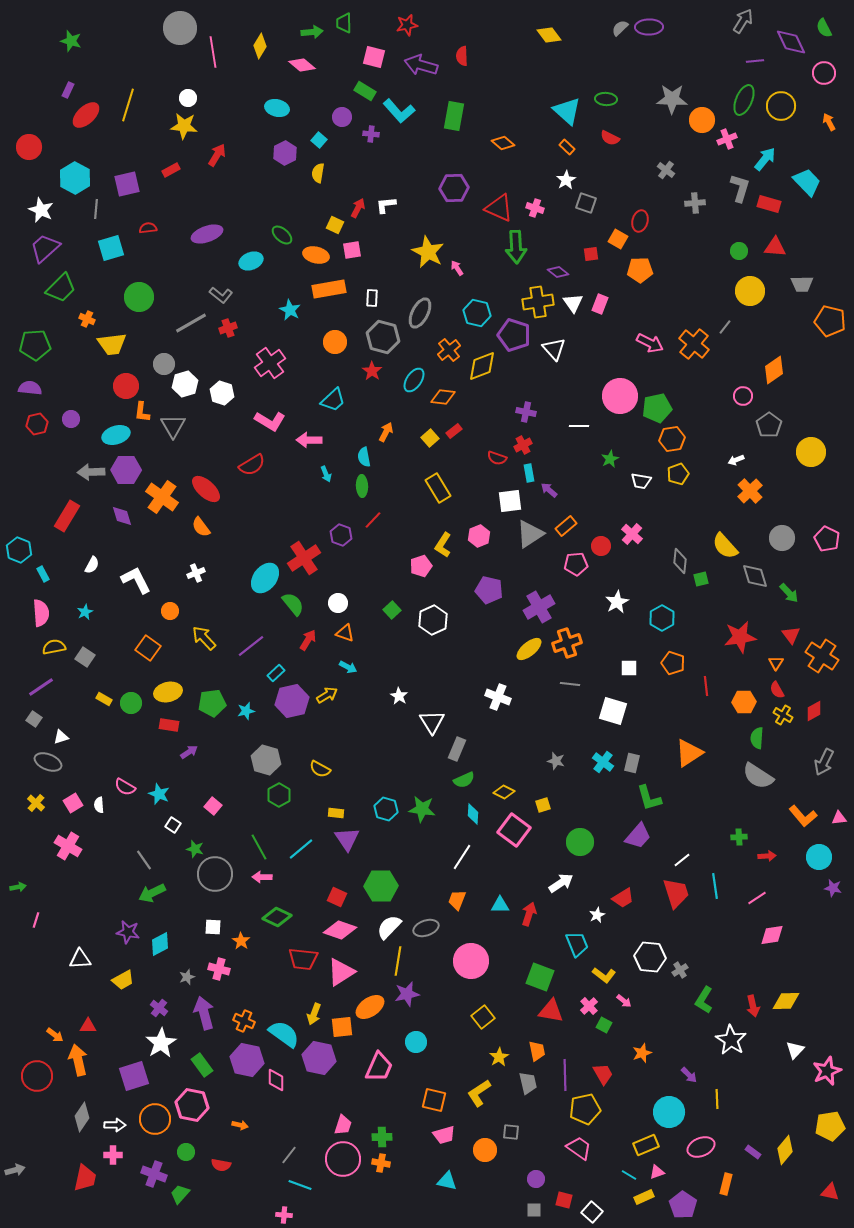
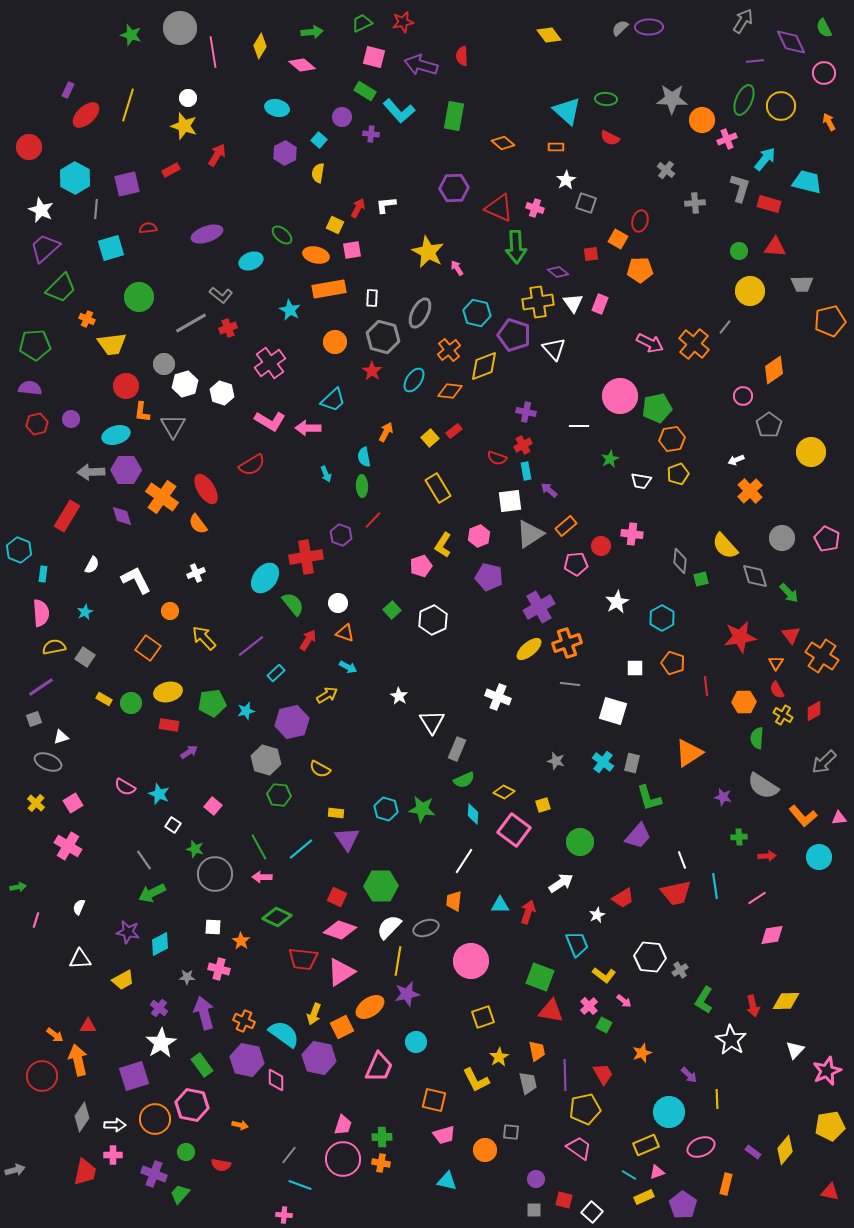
green trapezoid at (344, 23): moved 18 px right; rotated 65 degrees clockwise
red star at (407, 25): moved 4 px left, 3 px up
green star at (71, 41): moved 60 px right, 6 px up
yellow star at (184, 126): rotated 12 degrees clockwise
orange rectangle at (567, 147): moved 11 px left; rotated 42 degrees counterclockwise
cyan trapezoid at (807, 182): rotated 32 degrees counterclockwise
orange pentagon at (830, 321): rotated 28 degrees counterclockwise
yellow diamond at (482, 366): moved 2 px right
orange diamond at (443, 397): moved 7 px right, 6 px up
pink arrow at (309, 440): moved 1 px left, 12 px up
cyan rectangle at (529, 473): moved 3 px left, 2 px up
red ellipse at (206, 489): rotated 16 degrees clockwise
orange semicircle at (201, 527): moved 3 px left, 3 px up
pink cross at (632, 534): rotated 35 degrees counterclockwise
red cross at (304, 558): moved 2 px right, 1 px up; rotated 24 degrees clockwise
cyan rectangle at (43, 574): rotated 35 degrees clockwise
purple pentagon at (489, 590): moved 13 px up
white square at (629, 668): moved 6 px right
purple hexagon at (292, 701): moved 21 px down
gray square at (34, 719): rotated 35 degrees clockwise
gray arrow at (824, 762): rotated 20 degrees clockwise
gray semicircle at (758, 776): moved 5 px right, 10 px down
green hexagon at (279, 795): rotated 25 degrees counterclockwise
white semicircle at (99, 805): moved 20 px left, 102 px down; rotated 28 degrees clockwise
white line at (462, 857): moved 2 px right, 4 px down
white line at (682, 860): rotated 72 degrees counterclockwise
purple star at (833, 888): moved 110 px left, 91 px up
red trapezoid at (676, 893): rotated 96 degrees clockwise
orange trapezoid at (457, 900): moved 3 px left, 1 px down; rotated 15 degrees counterclockwise
red arrow at (529, 914): moved 1 px left, 2 px up
gray star at (187, 977): rotated 21 degrees clockwise
yellow square at (483, 1017): rotated 20 degrees clockwise
orange square at (342, 1027): rotated 20 degrees counterclockwise
red circle at (37, 1076): moved 5 px right
yellow L-shape at (479, 1093): moved 3 px left, 13 px up; rotated 84 degrees counterclockwise
red trapezoid at (85, 1178): moved 6 px up
